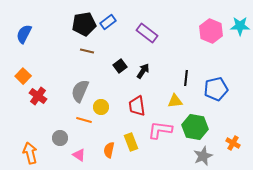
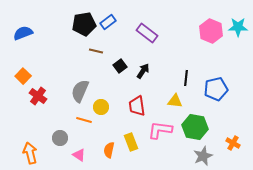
cyan star: moved 2 px left, 1 px down
blue semicircle: moved 1 px left, 1 px up; rotated 42 degrees clockwise
brown line: moved 9 px right
yellow triangle: rotated 14 degrees clockwise
